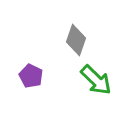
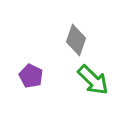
green arrow: moved 3 px left
